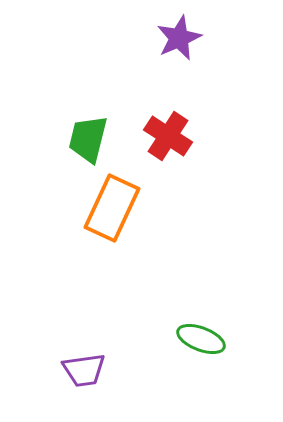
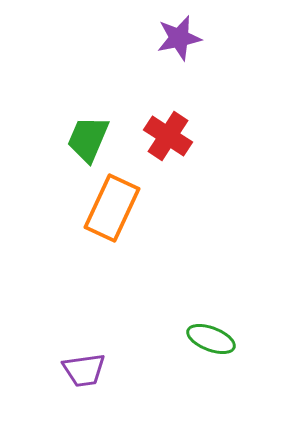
purple star: rotated 12 degrees clockwise
green trapezoid: rotated 9 degrees clockwise
green ellipse: moved 10 px right
